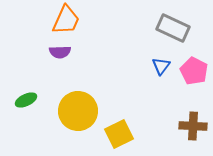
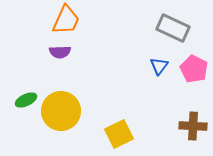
blue triangle: moved 2 px left
pink pentagon: moved 2 px up
yellow circle: moved 17 px left
